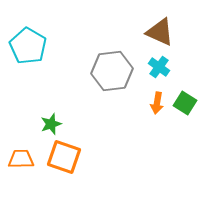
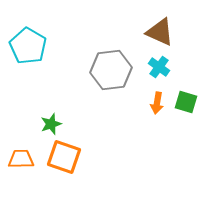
gray hexagon: moved 1 px left, 1 px up
green square: moved 1 px right, 1 px up; rotated 15 degrees counterclockwise
